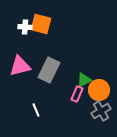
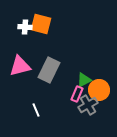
gray cross: moved 13 px left, 6 px up
